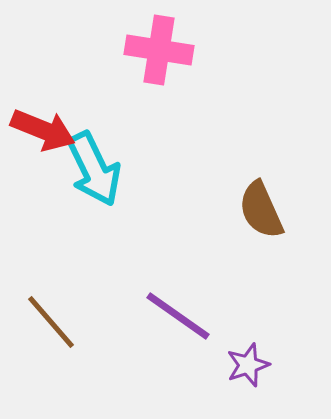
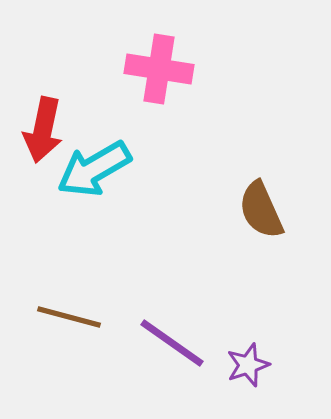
pink cross: moved 19 px down
red arrow: rotated 80 degrees clockwise
cyan arrow: rotated 86 degrees clockwise
purple line: moved 6 px left, 27 px down
brown line: moved 18 px right, 5 px up; rotated 34 degrees counterclockwise
